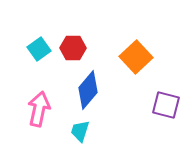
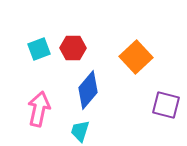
cyan square: rotated 15 degrees clockwise
